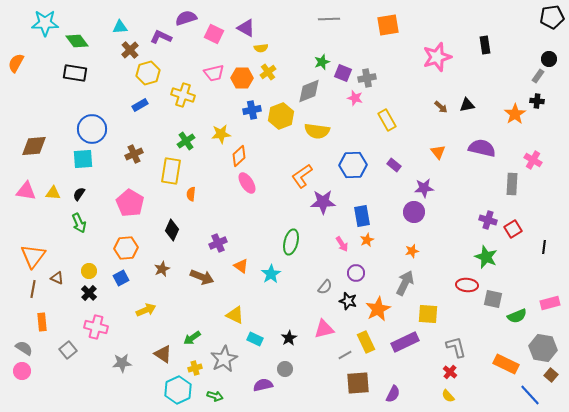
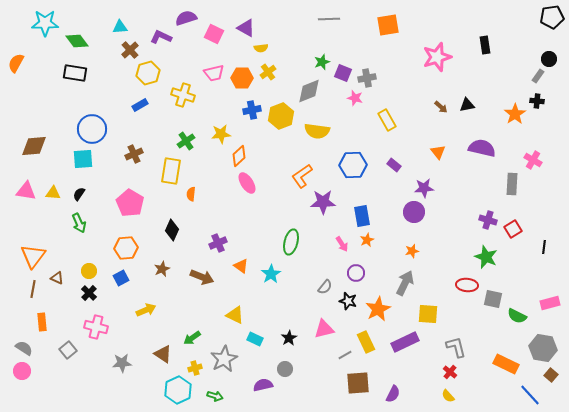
green semicircle at (517, 316): rotated 48 degrees clockwise
